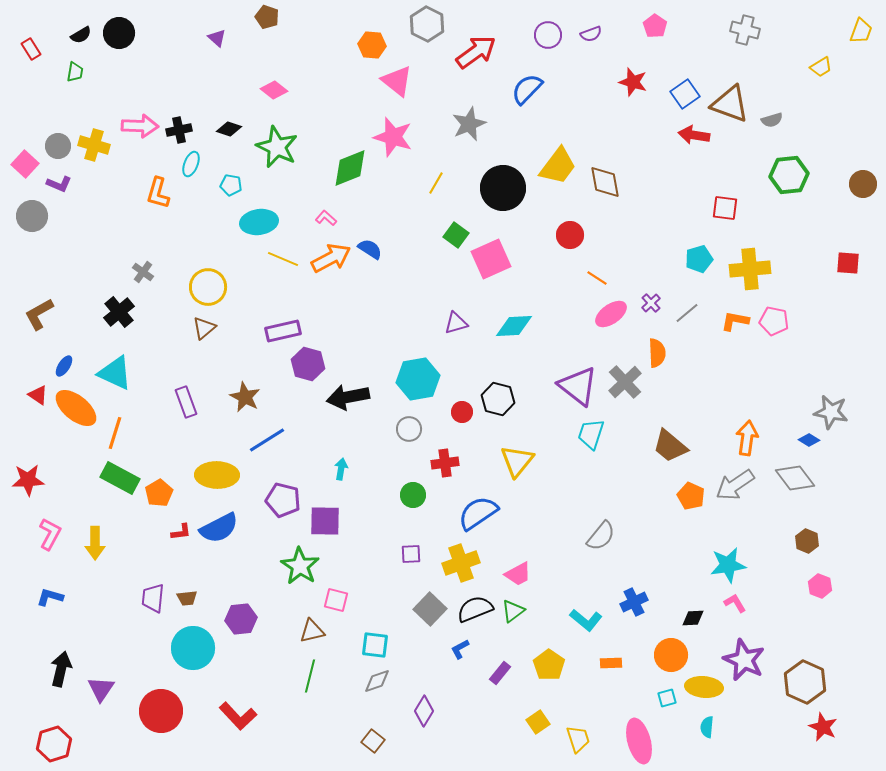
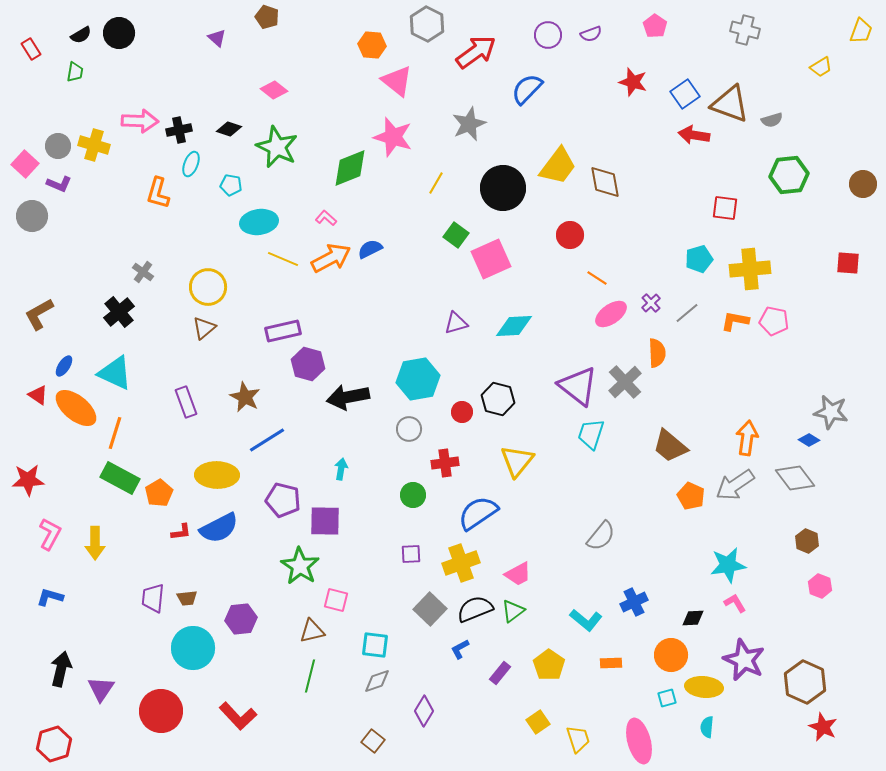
pink arrow at (140, 126): moved 5 px up
blue semicircle at (370, 249): rotated 60 degrees counterclockwise
